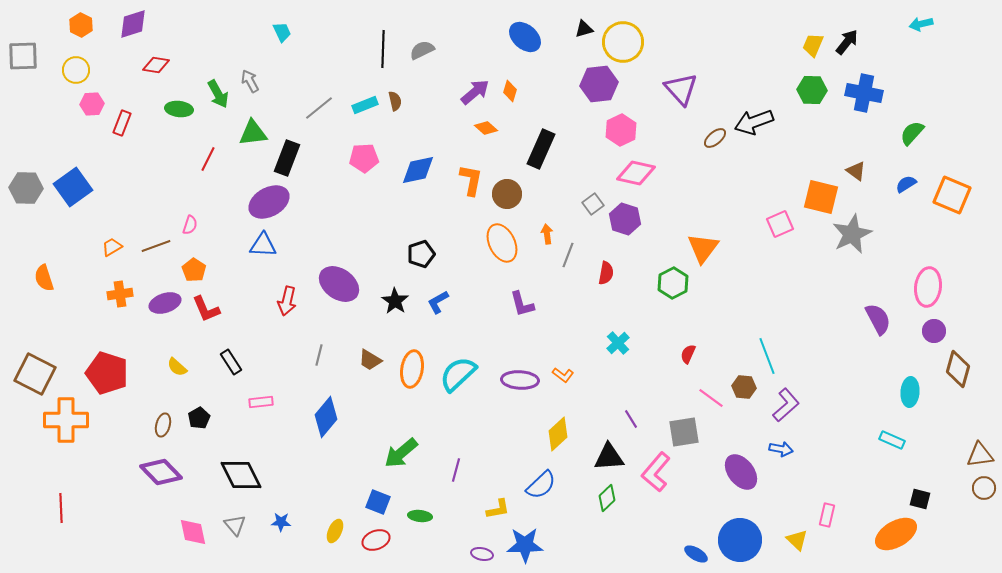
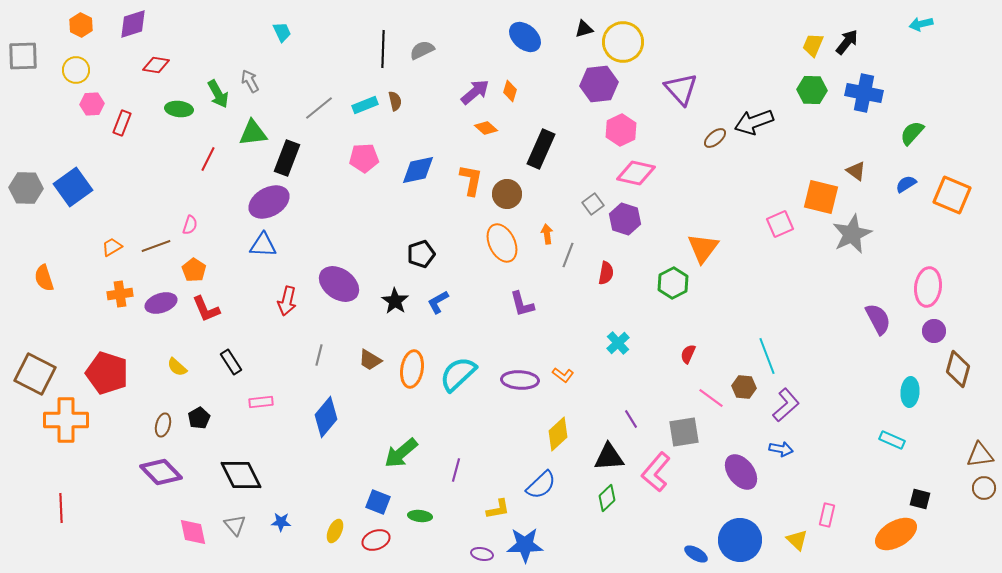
purple ellipse at (165, 303): moved 4 px left
